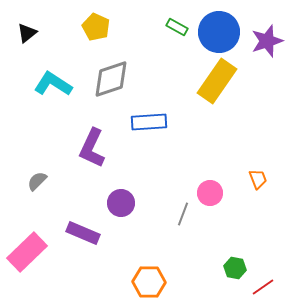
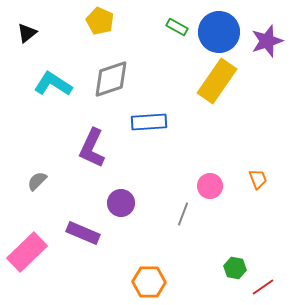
yellow pentagon: moved 4 px right, 6 px up
pink circle: moved 7 px up
